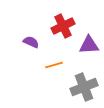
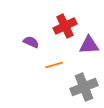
red cross: moved 2 px right
